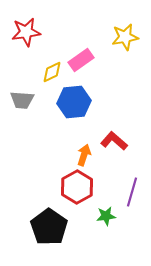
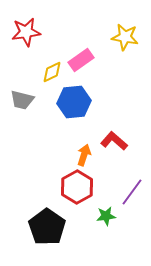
yellow star: rotated 20 degrees clockwise
gray trapezoid: rotated 10 degrees clockwise
purple line: rotated 20 degrees clockwise
black pentagon: moved 2 px left
